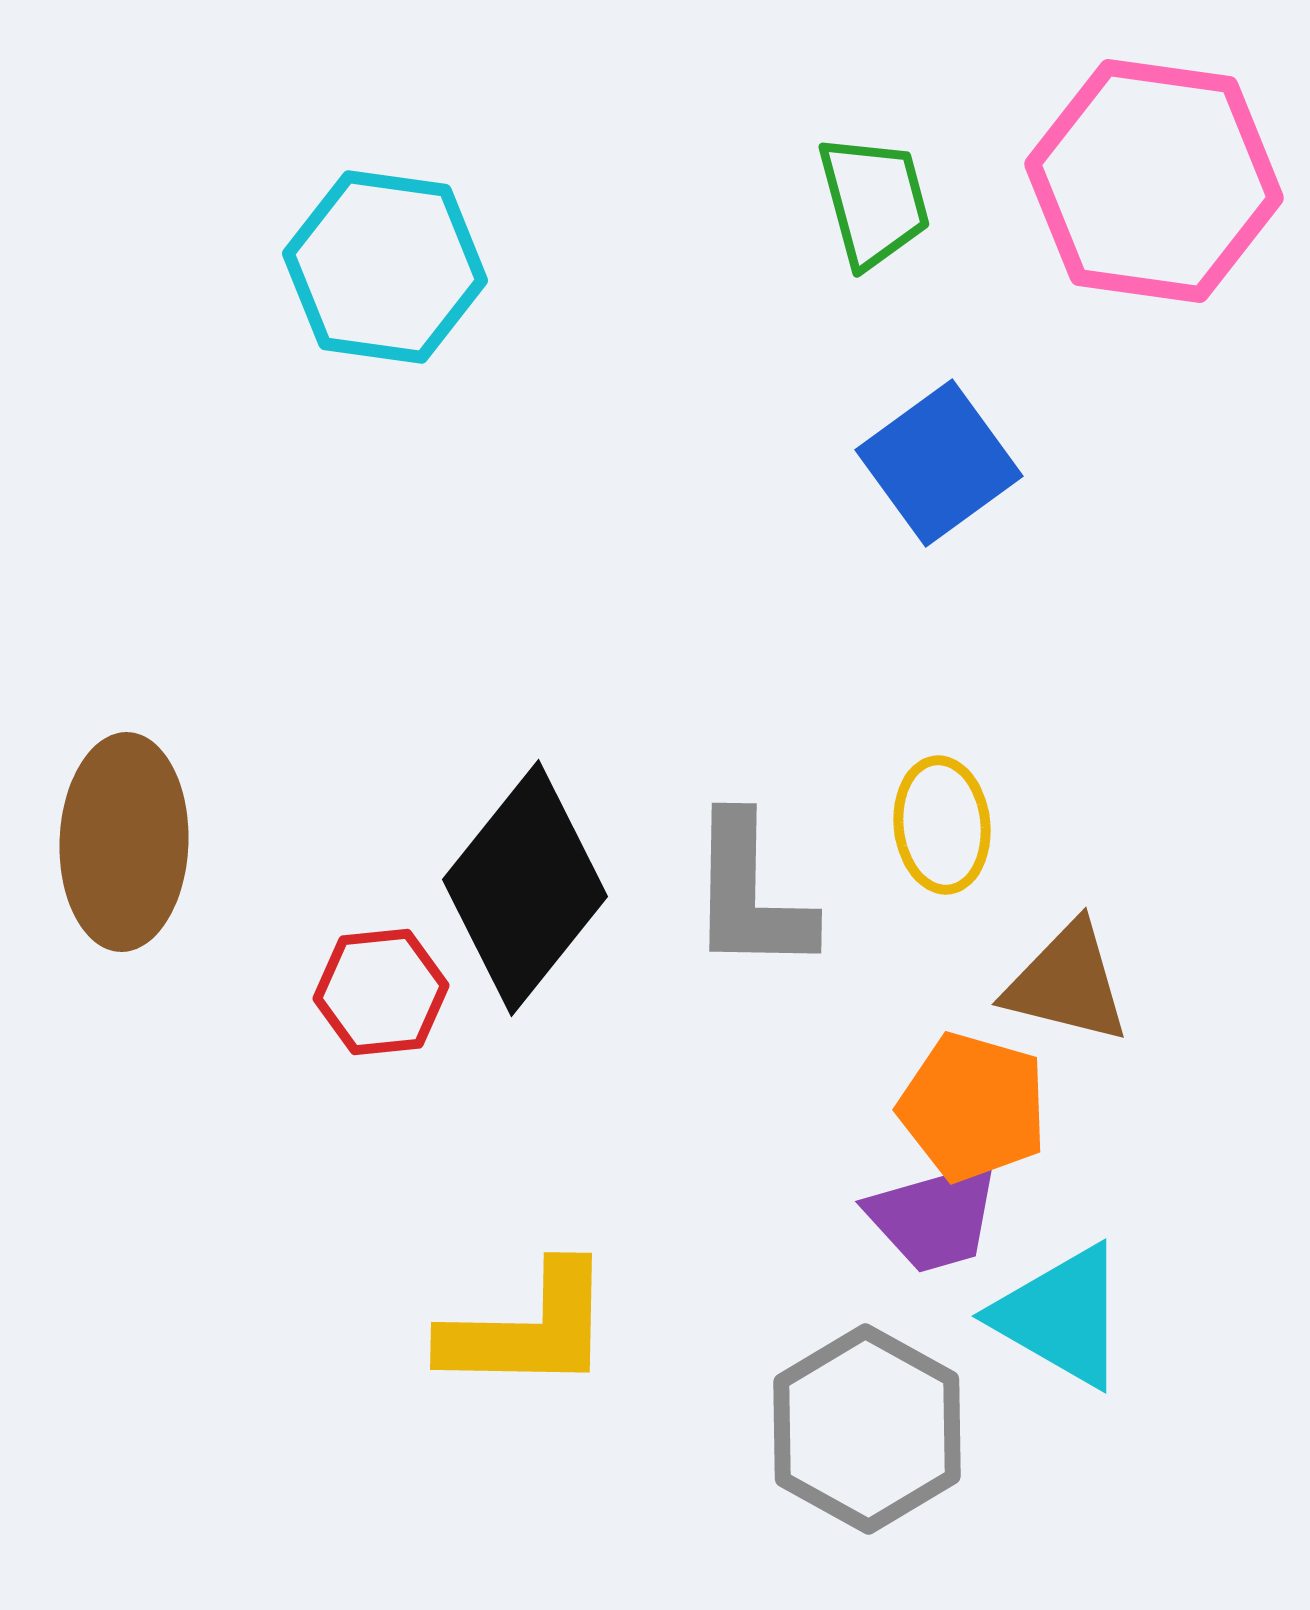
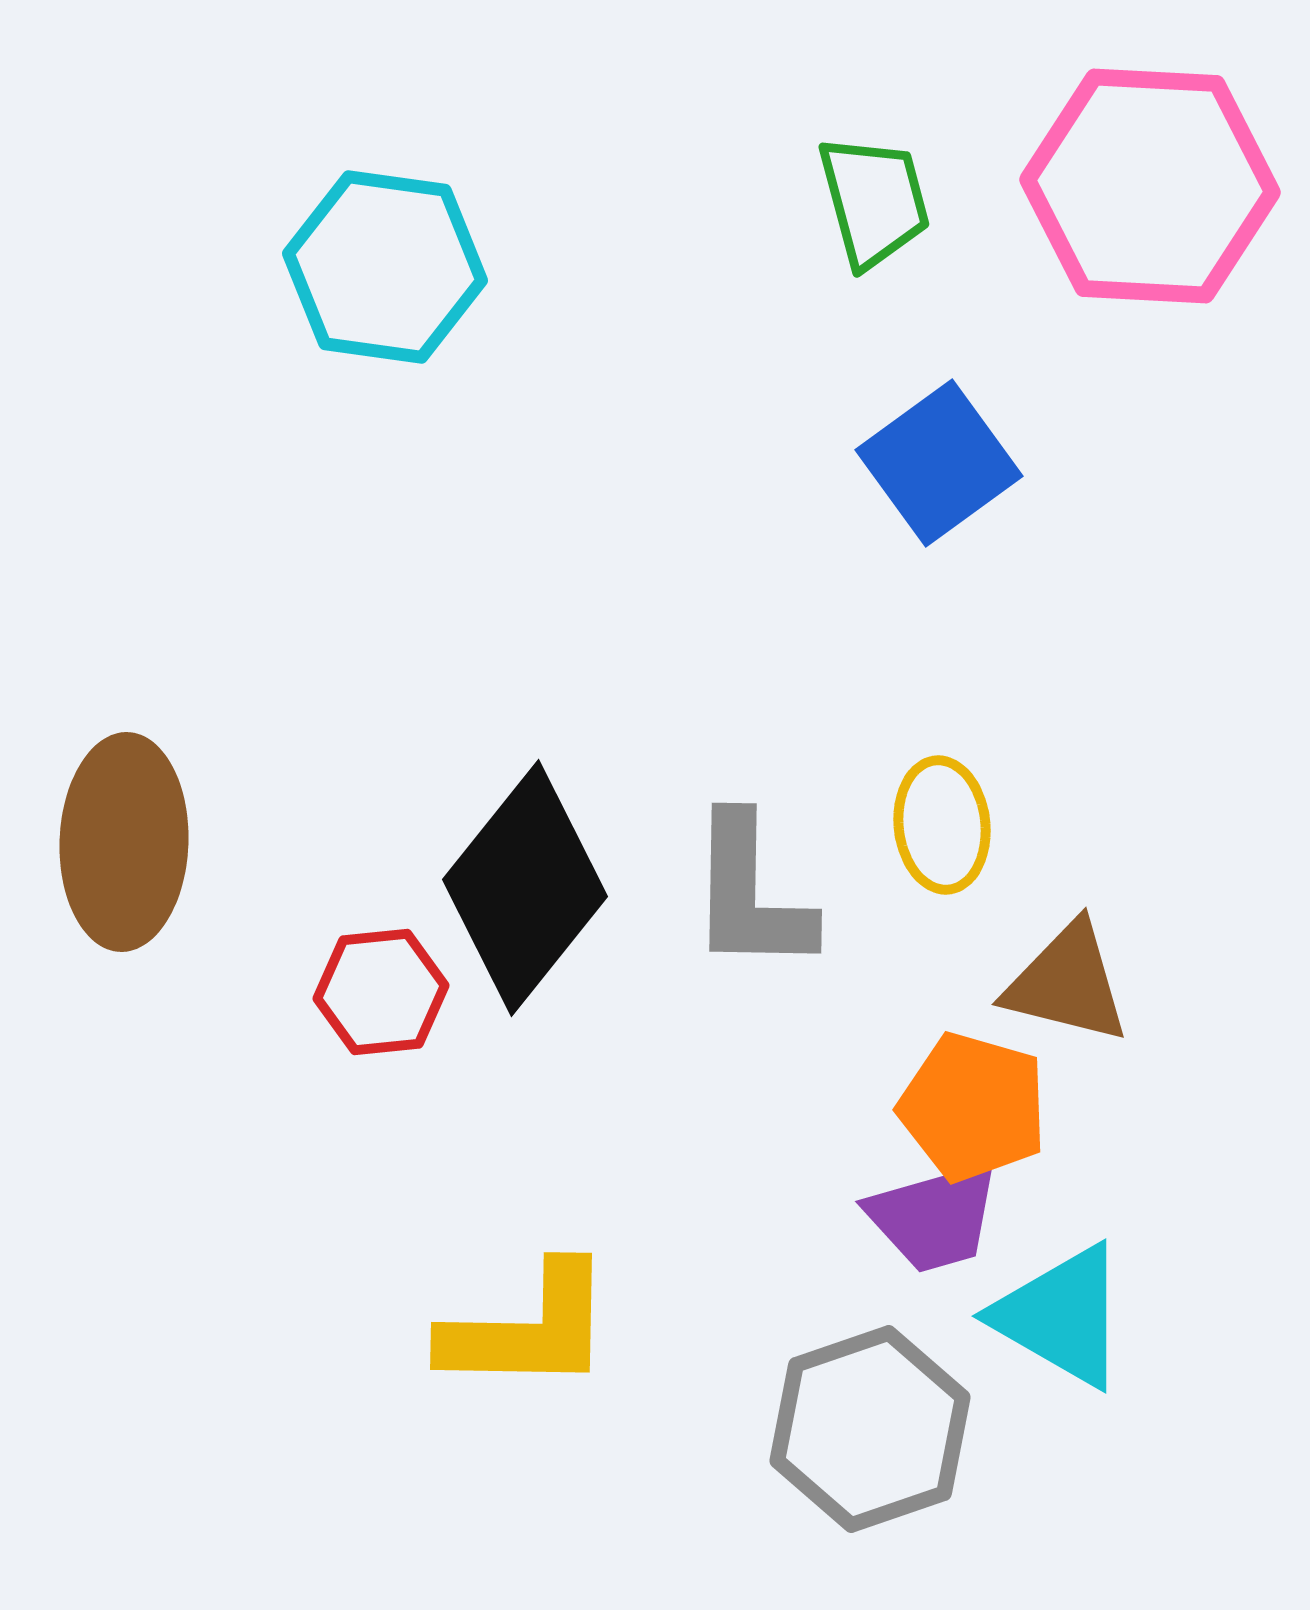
pink hexagon: moved 4 px left, 5 px down; rotated 5 degrees counterclockwise
gray hexagon: moved 3 px right; rotated 12 degrees clockwise
